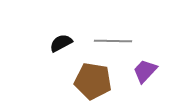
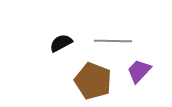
purple trapezoid: moved 6 px left
brown pentagon: rotated 12 degrees clockwise
